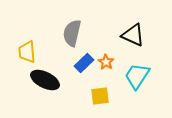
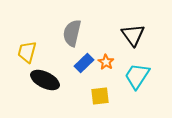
black triangle: rotated 30 degrees clockwise
yellow trapezoid: rotated 20 degrees clockwise
